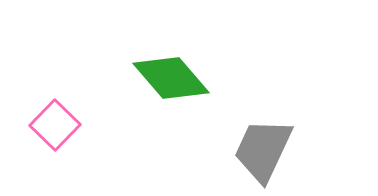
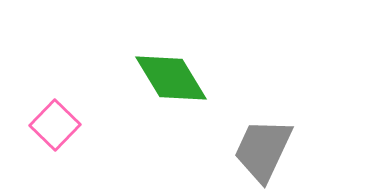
green diamond: rotated 10 degrees clockwise
